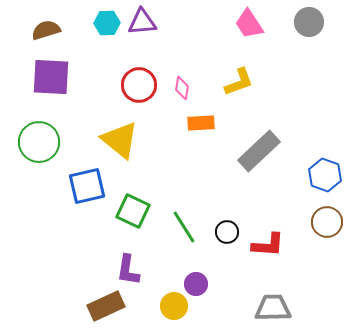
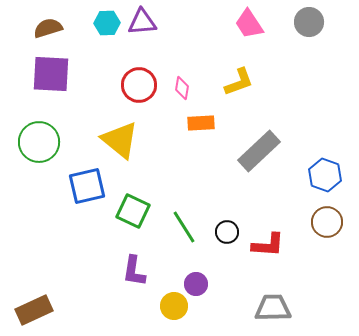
brown semicircle: moved 2 px right, 2 px up
purple square: moved 3 px up
purple L-shape: moved 6 px right, 1 px down
brown rectangle: moved 72 px left, 4 px down
